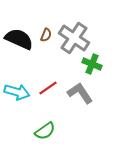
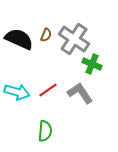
gray cross: moved 1 px down
red line: moved 2 px down
green semicircle: rotated 50 degrees counterclockwise
